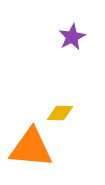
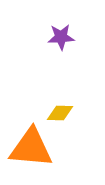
purple star: moved 11 px left; rotated 24 degrees clockwise
